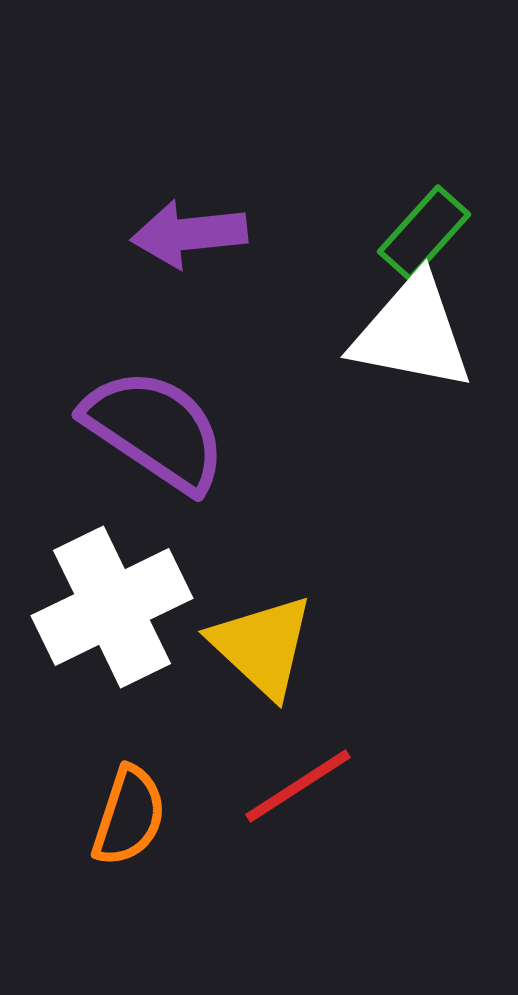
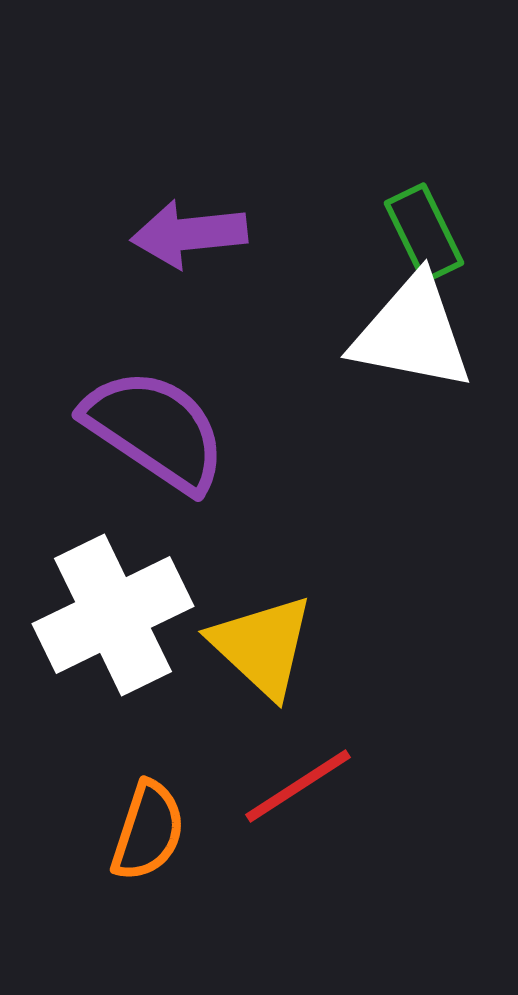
green rectangle: rotated 68 degrees counterclockwise
white cross: moved 1 px right, 8 px down
orange semicircle: moved 19 px right, 15 px down
